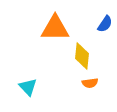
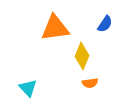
orange triangle: rotated 8 degrees counterclockwise
yellow diamond: rotated 16 degrees clockwise
cyan triangle: moved 1 px down
